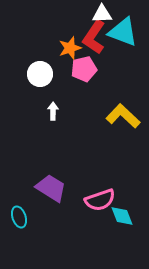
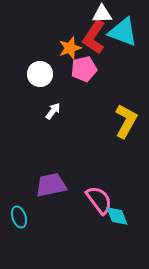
white arrow: rotated 36 degrees clockwise
yellow L-shape: moved 3 px right, 5 px down; rotated 76 degrees clockwise
purple trapezoid: moved 3 px up; rotated 44 degrees counterclockwise
pink semicircle: moved 1 px left; rotated 108 degrees counterclockwise
cyan diamond: moved 5 px left
